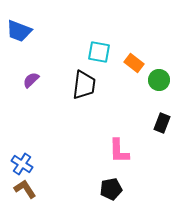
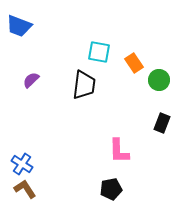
blue trapezoid: moved 5 px up
orange rectangle: rotated 18 degrees clockwise
